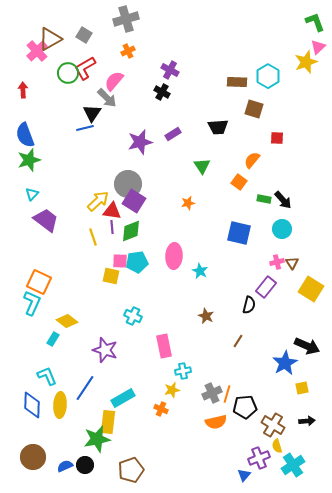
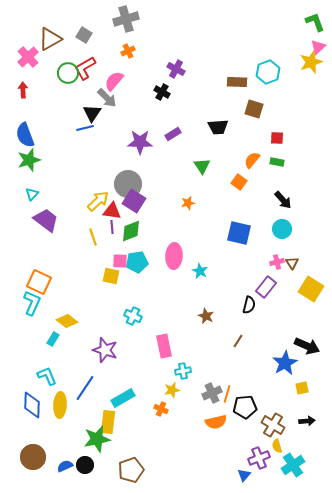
pink cross at (37, 51): moved 9 px left, 6 px down
yellow star at (306, 62): moved 5 px right
purple cross at (170, 70): moved 6 px right, 1 px up
cyan hexagon at (268, 76): moved 4 px up; rotated 10 degrees clockwise
purple star at (140, 142): rotated 15 degrees clockwise
green rectangle at (264, 199): moved 13 px right, 37 px up
